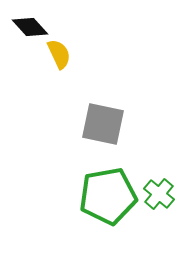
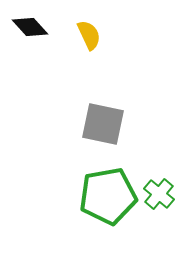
yellow semicircle: moved 30 px right, 19 px up
